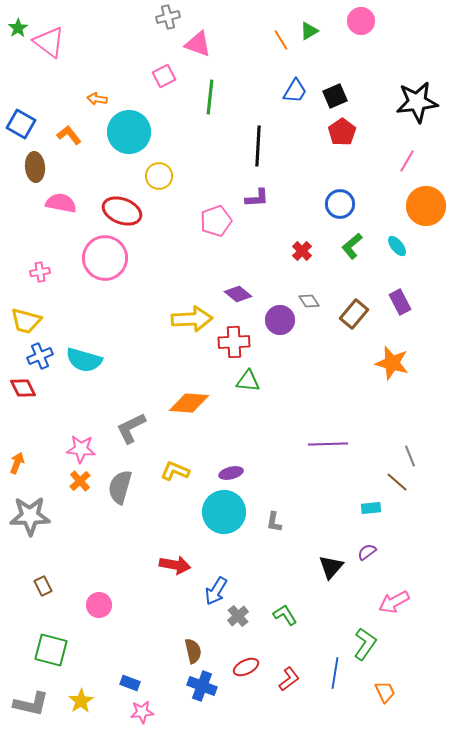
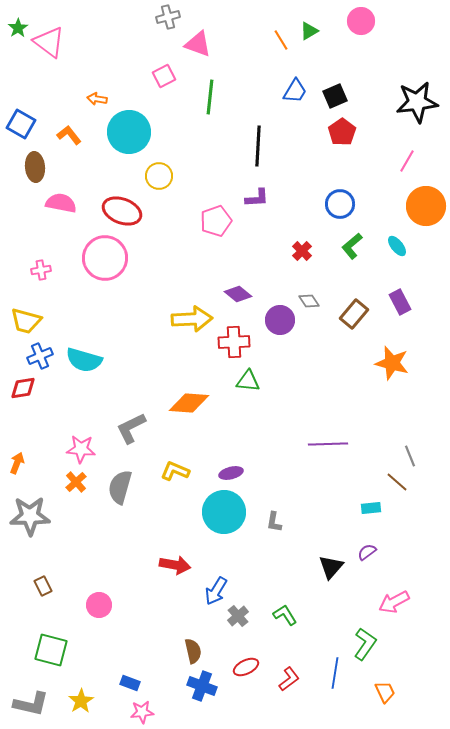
pink cross at (40, 272): moved 1 px right, 2 px up
red diamond at (23, 388): rotated 72 degrees counterclockwise
orange cross at (80, 481): moved 4 px left, 1 px down
